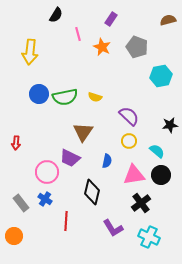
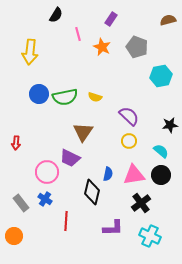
cyan semicircle: moved 4 px right
blue semicircle: moved 1 px right, 13 px down
purple L-shape: rotated 60 degrees counterclockwise
cyan cross: moved 1 px right, 1 px up
